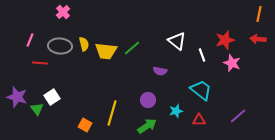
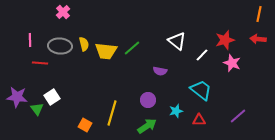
pink line: rotated 24 degrees counterclockwise
white line: rotated 64 degrees clockwise
purple star: rotated 10 degrees counterclockwise
